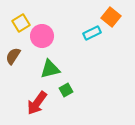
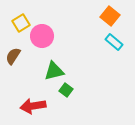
orange square: moved 1 px left, 1 px up
cyan rectangle: moved 22 px right, 9 px down; rotated 66 degrees clockwise
green triangle: moved 4 px right, 2 px down
green square: rotated 24 degrees counterclockwise
red arrow: moved 4 px left, 3 px down; rotated 45 degrees clockwise
